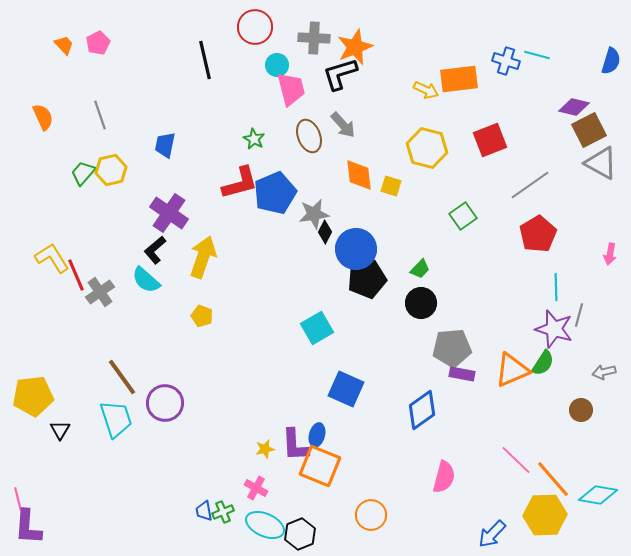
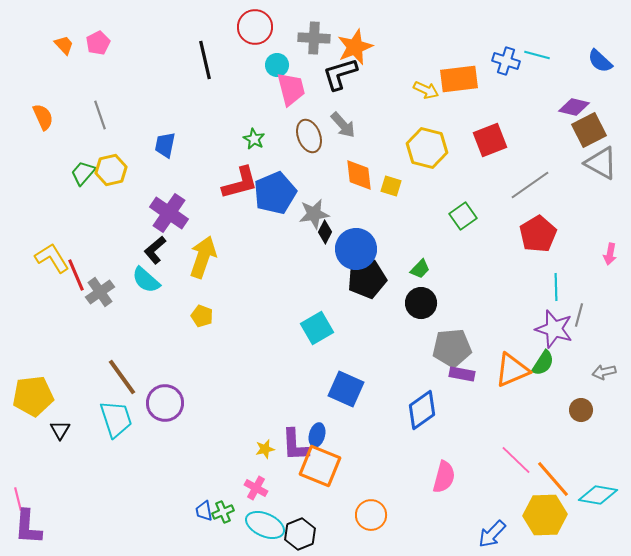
blue semicircle at (611, 61): moved 11 px left; rotated 116 degrees clockwise
